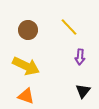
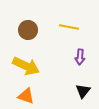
yellow line: rotated 36 degrees counterclockwise
